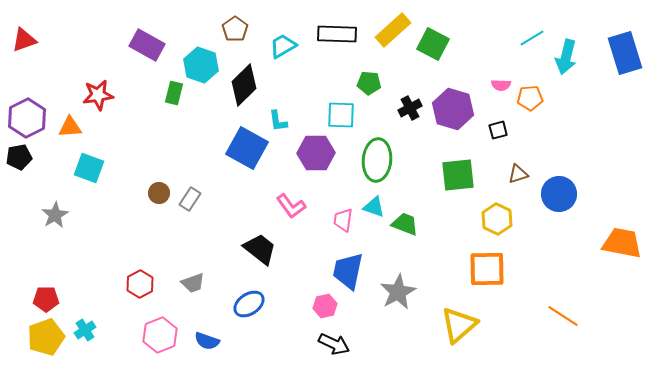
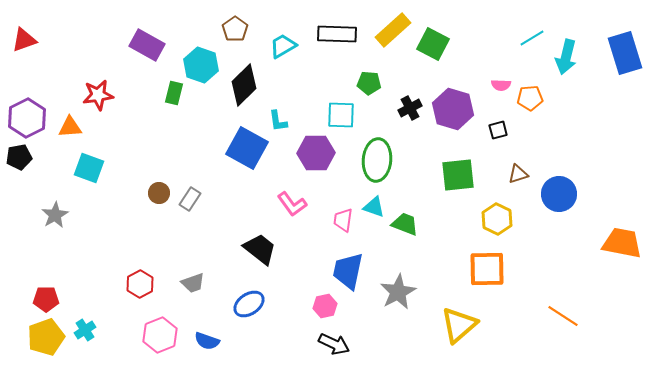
pink L-shape at (291, 206): moved 1 px right, 2 px up
